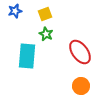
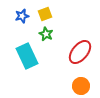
blue star: moved 7 px right, 5 px down
red ellipse: rotated 75 degrees clockwise
cyan rectangle: rotated 30 degrees counterclockwise
